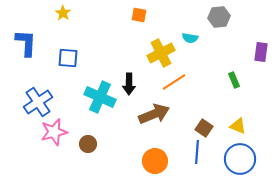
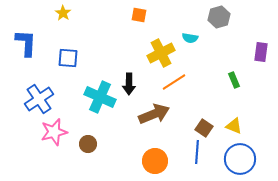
gray hexagon: rotated 10 degrees counterclockwise
blue cross: moved 1 px right, 3 px up
yellow triangle: moved 4 px left
